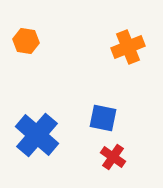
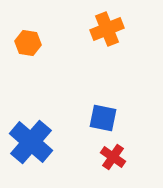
orange hexagon: moved 2 px right, 2 px down
orange cross: moved 21 px left, 18 px up
blue cross: moved 6 px left, 7 px down
